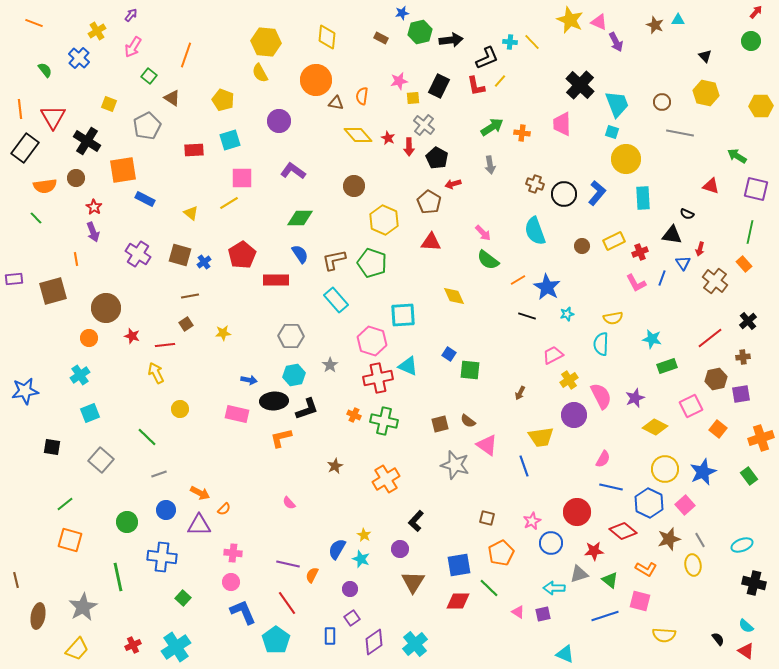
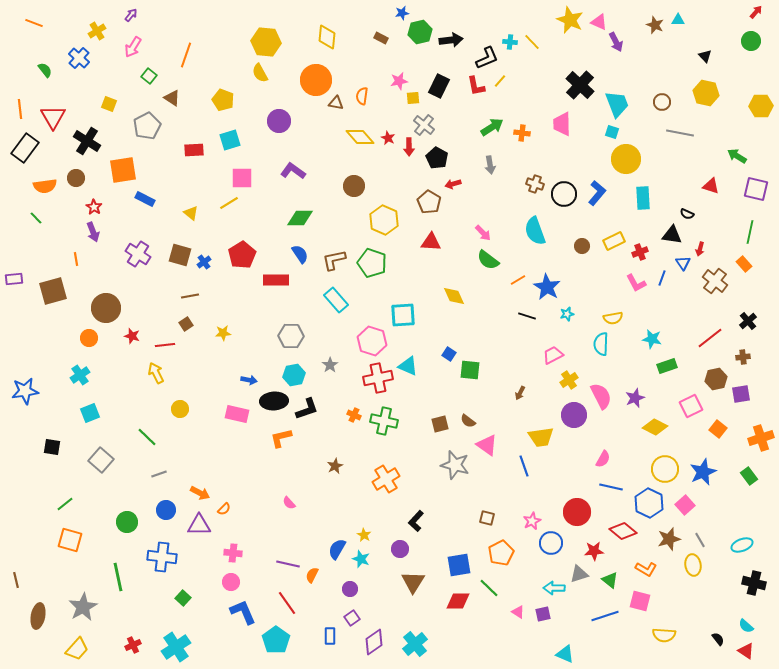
yellow diamond at (358, 135): moved 2 px right, 2 px down
